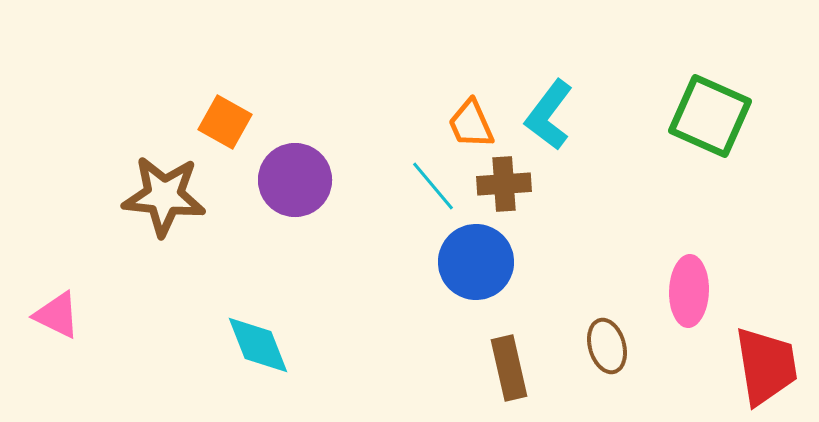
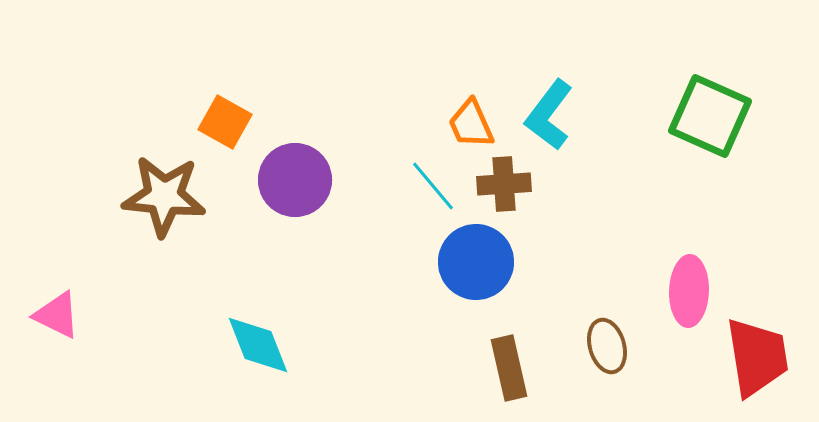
red trapezoid: moved 9 px left, 9 px up
